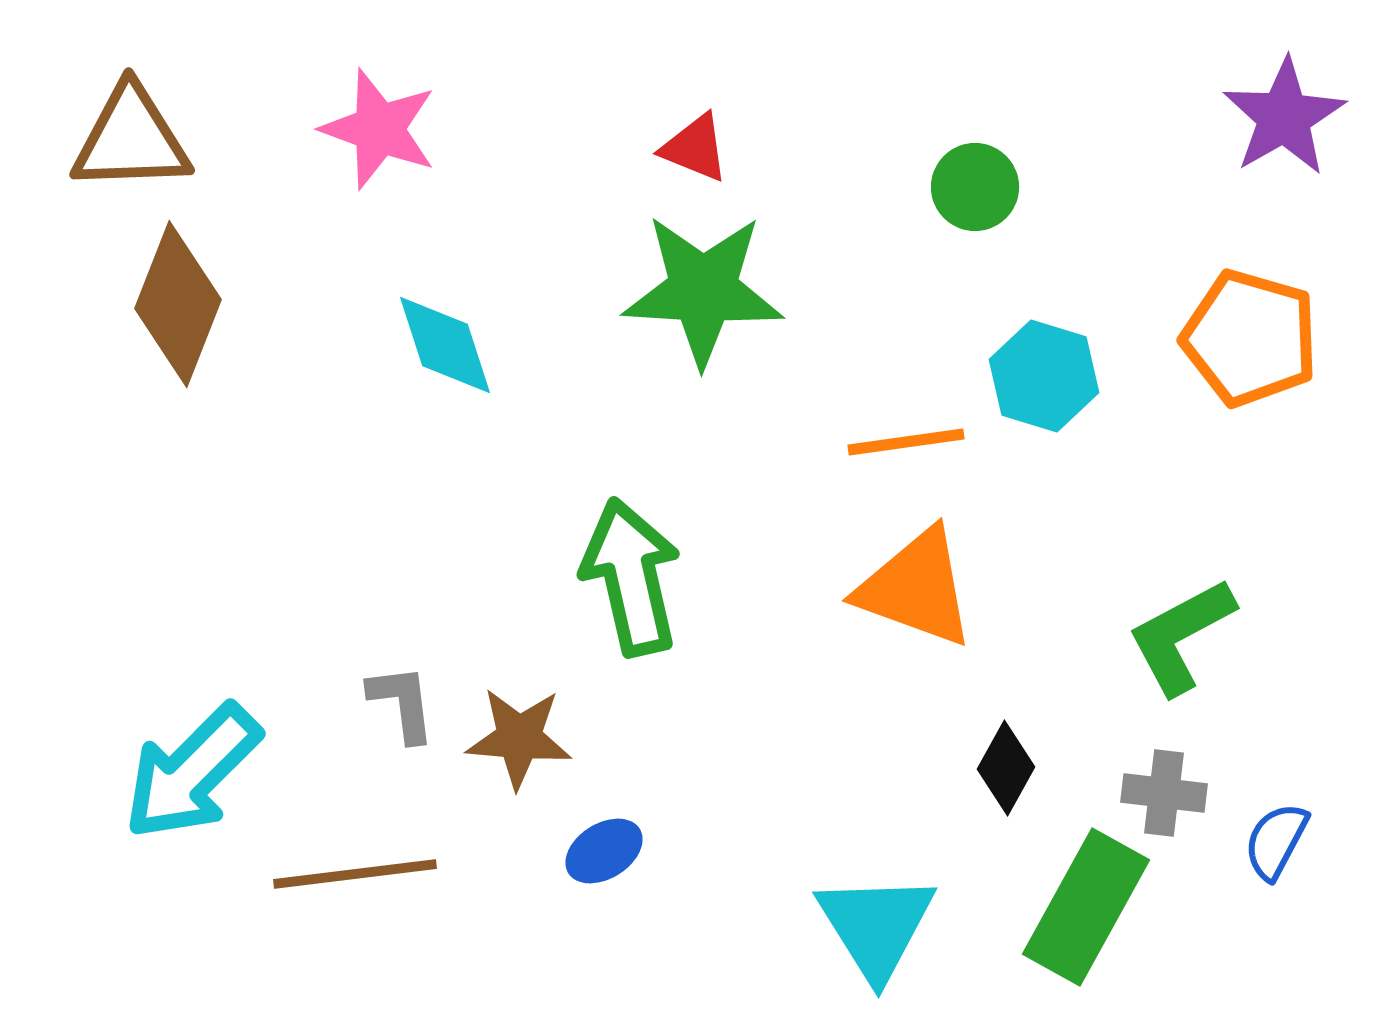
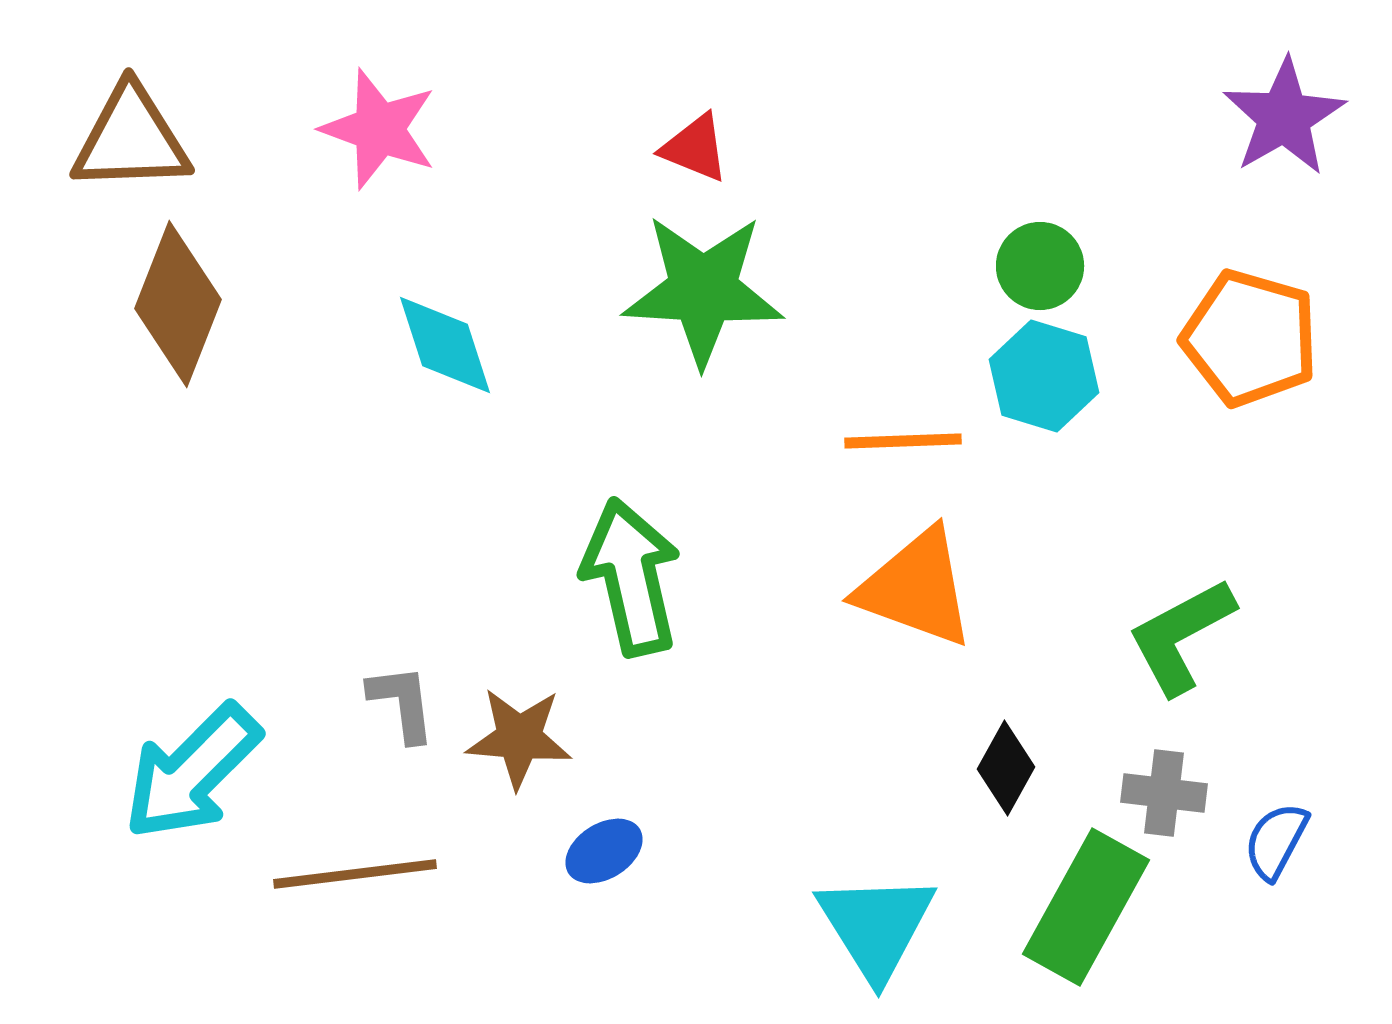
green circle: moved 65 px right, 79 px down
orange line: moved 3 px left, 1 px up; rotated 6 degrees clockwise
